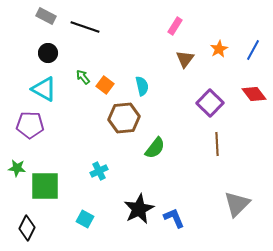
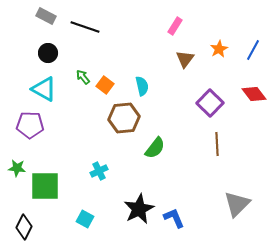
black diamond: moved 3 px left, 1 px up
